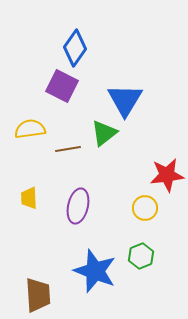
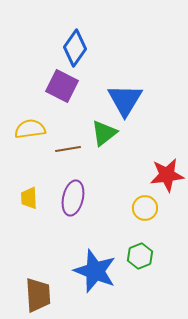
purple ellipse: moved 5 px left, 8 px up
green hexagon: moved 1 px left
